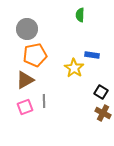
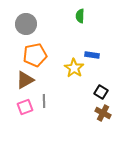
green semicircle: moved 1 px down
gray circle: moved 1 px left, 5 px up
